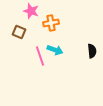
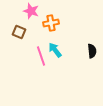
cyan arrow: rotated 147 degrees counterclockwise
pink line: moved 1 px right
